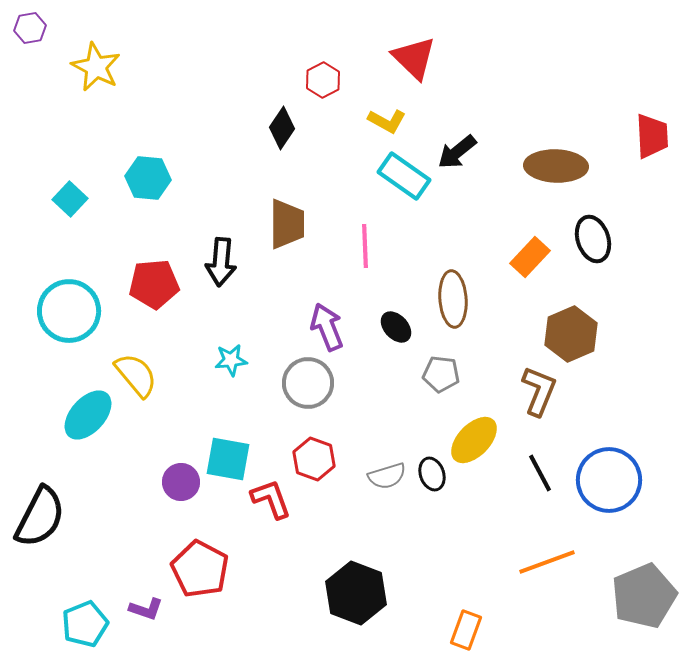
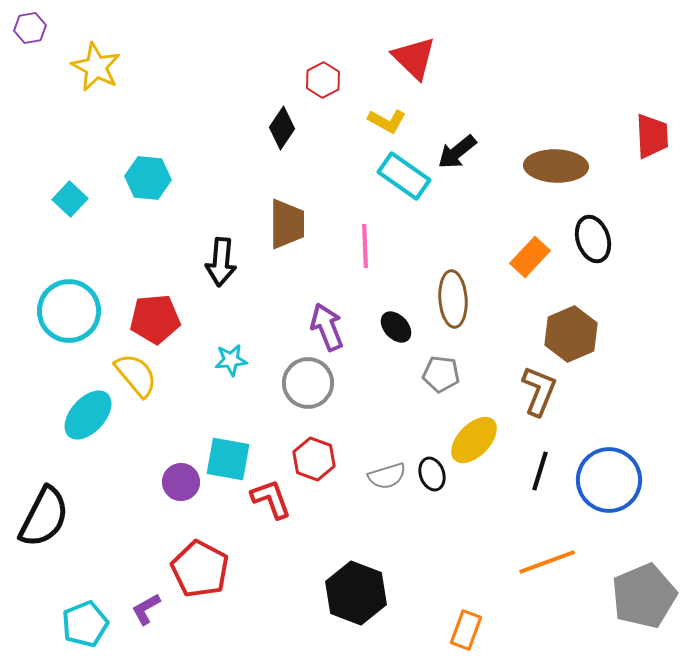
red pentagon at (154, 284): moved 1 px right, 35 px down
black line at (540, 473): moved 2 px up; rotated 45 degrees clockwise
black semicircle at (40, 517): moved 4 px right
purple L-shape at (146, 609): rotated 132 degrees clockwise
